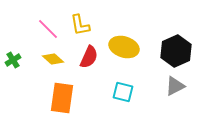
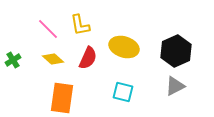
red semicircle: moved 1 px left, 1 px down
